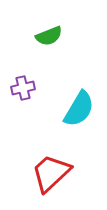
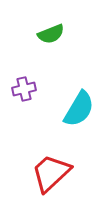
green semicircle: moved 2 px right, 2 px up
purple cross: moved 1 px right, 1 px down
